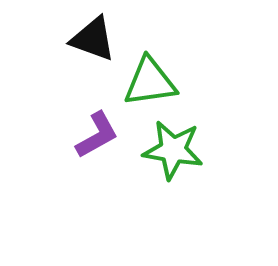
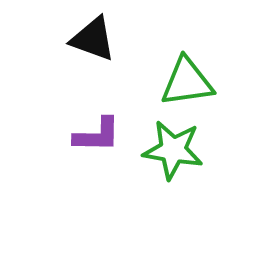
green triangle: moved 37 px right
purple L-shape: rotated 30 degrees clockwise
